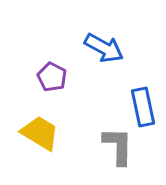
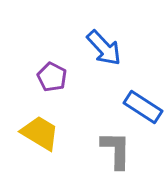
blue arrow: rotated 18 degrees clockwise
blue rectangle: rotated 45 degrees counterclockwise
gray L-shape: moved 2 px left, 4 px down
